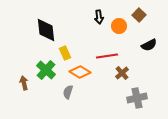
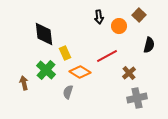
black diamond: moved 2 px left, 4 px down
black semicircle: rotated 49 degrees counterclockwise
red line: rotated 20 degrees counterclockwise
brown cross: moved 7 px right
